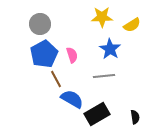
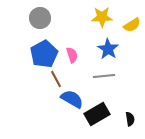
gray circle: moved 6 px up
blue star: moved 2 px left
black semicircle: moved 5 px left, 2 px down
